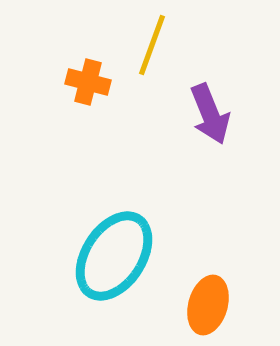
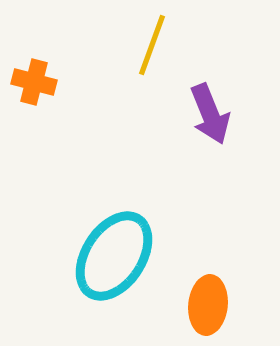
orange cross: moved 54 px left
orange ellipse: rotated 10 degrees counterclockwise
